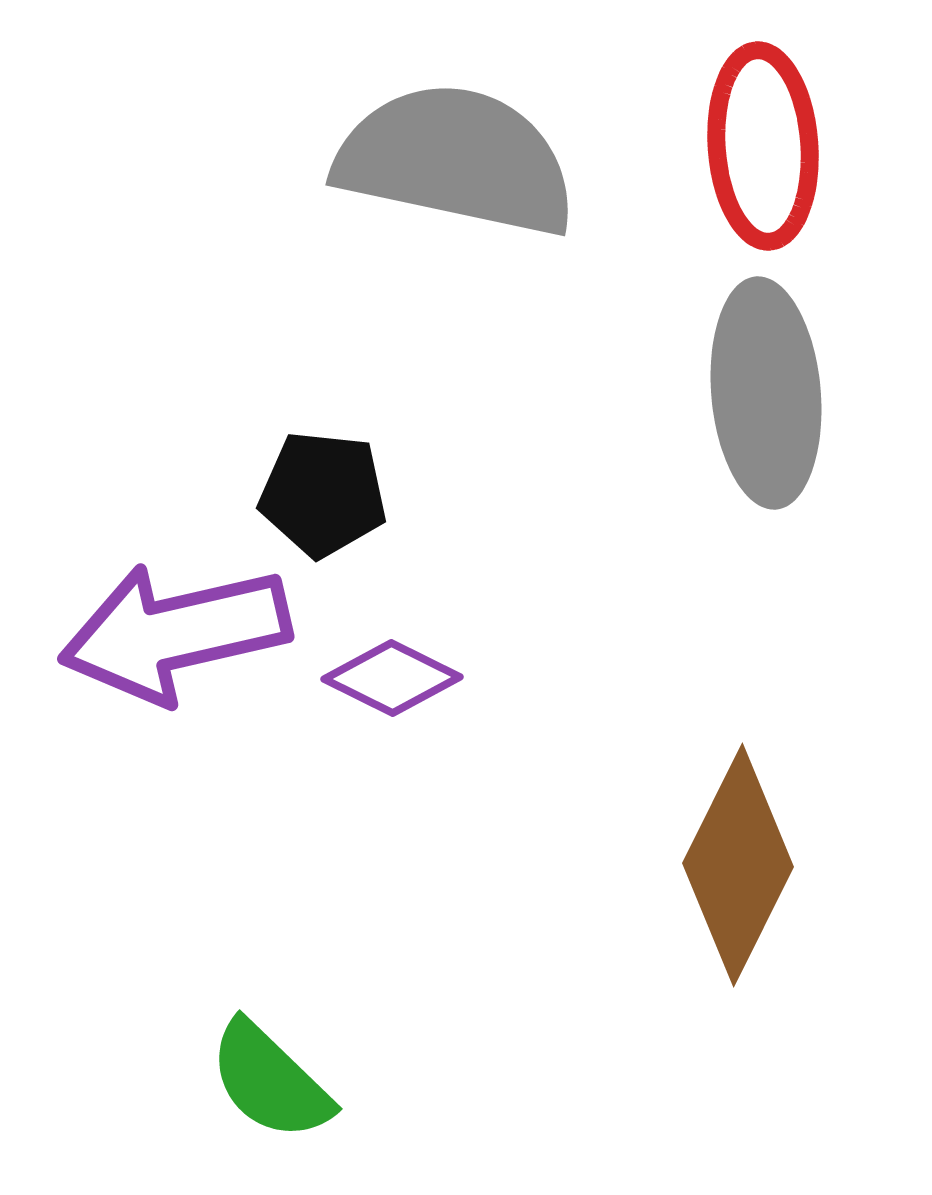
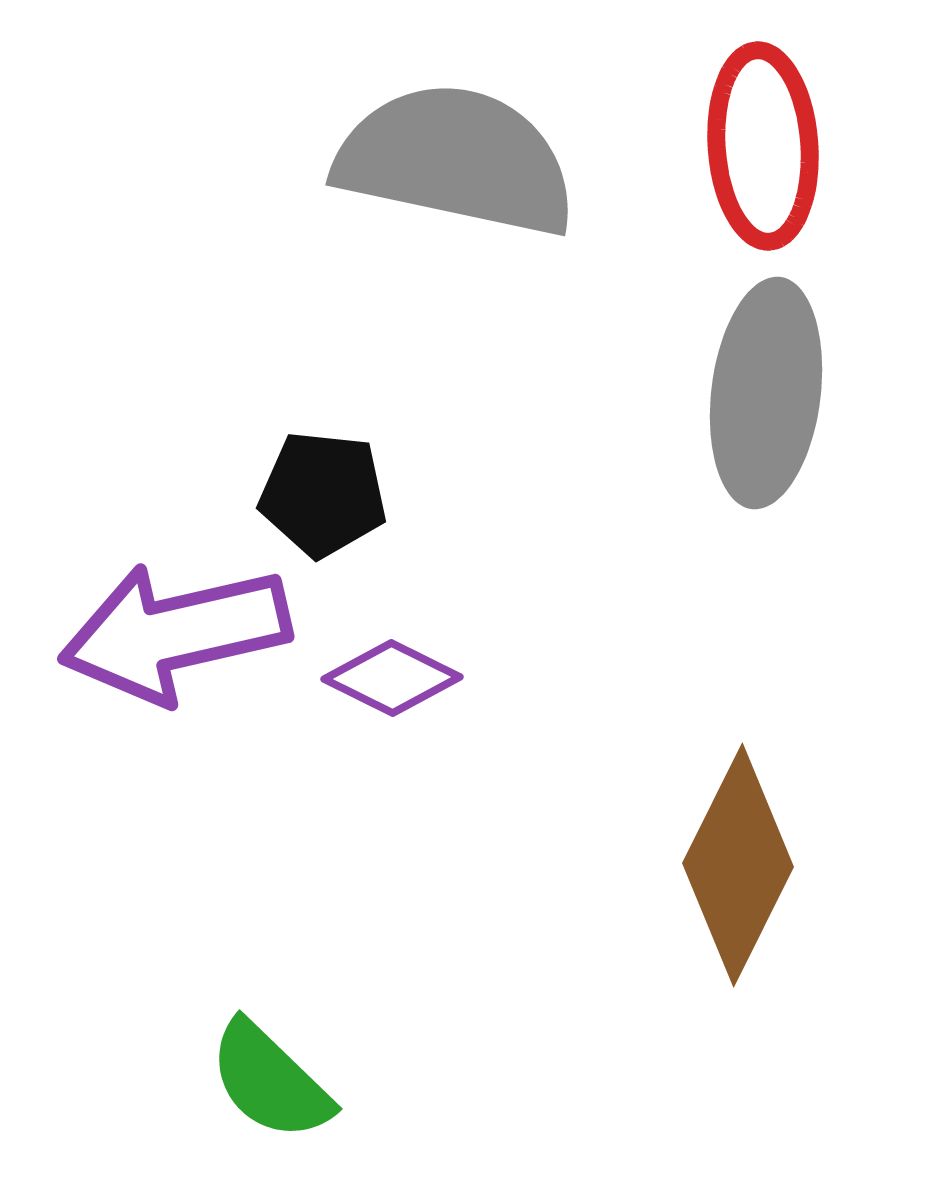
gray ellipse: rotated 12 degrees clockwise
